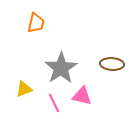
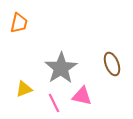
orange trapezoid: moved 17 px left
brown ellipse: rotated 65 degrees clockwise
